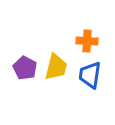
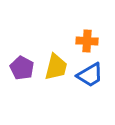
purple pentagon: moved 3 px left
blue trapezoid: rotated 128 degrees counterclockwise
